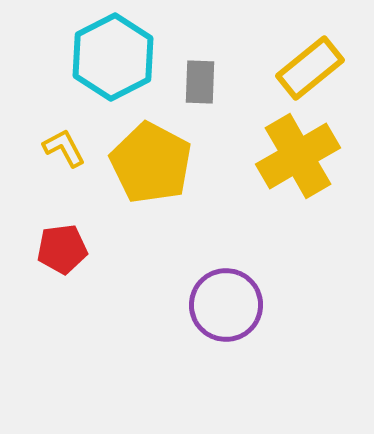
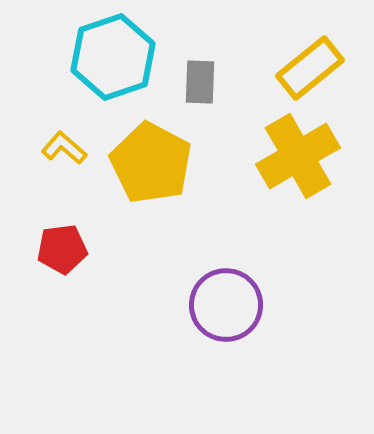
cyan hexagon: rotated 8 degrees clockwise
yellow L-shape: rotated 21 degrees counterclockwise
